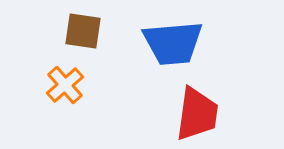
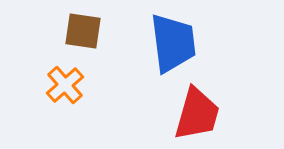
blue trapezoid: rotated 92 degrees counterclockwise
red trapezoid: rotated 8 degrees clockwise
